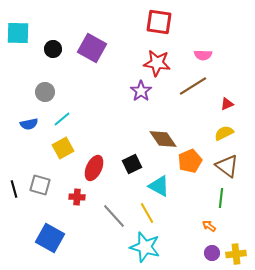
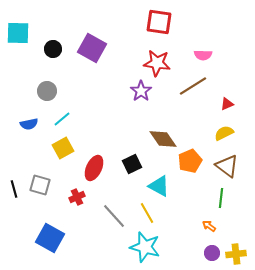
gray circle: moved 2 px right, 1 px up
red cross: rotated 28 degrees counterclockwise
